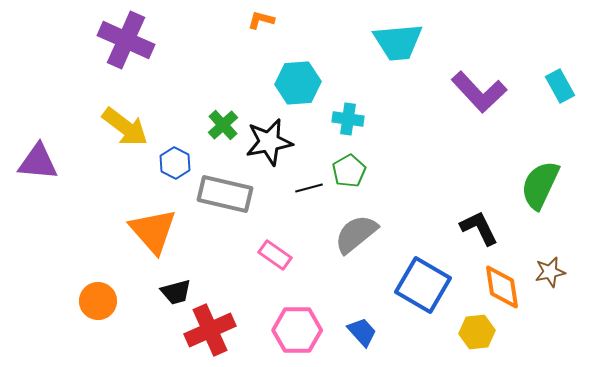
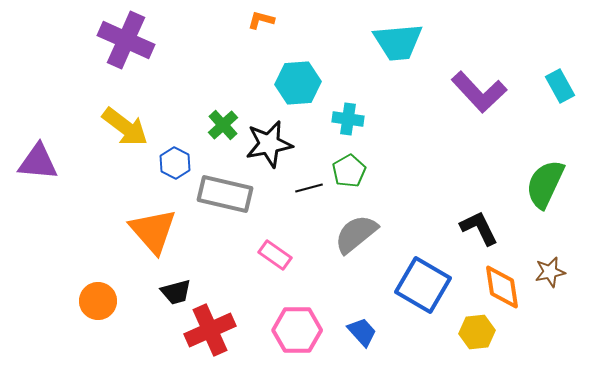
black star: moved 2 px down
green semicircle: moved 5 px right, 1 px up
